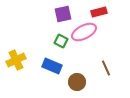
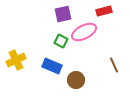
red rectangle: moved 5 px right, 1 px up
brown line: moved 8 px right, 3 px up
brown circle: moved 1 px left, 2 px up
